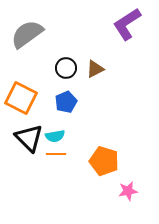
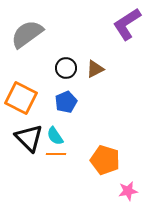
cyan semicircle: rotated 66 degrees clockwise
orange pentagon: moved 1 px right, 1 px up
